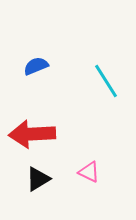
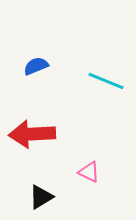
cyan line: rotated 36 degrees counterclockwise
black triangle: moved 3 px right, 18 px down
